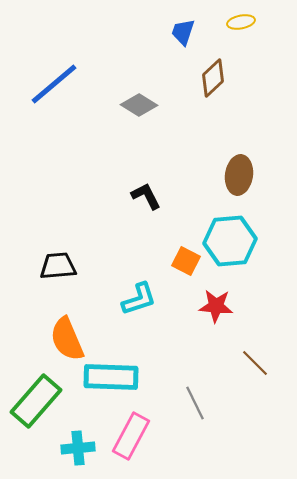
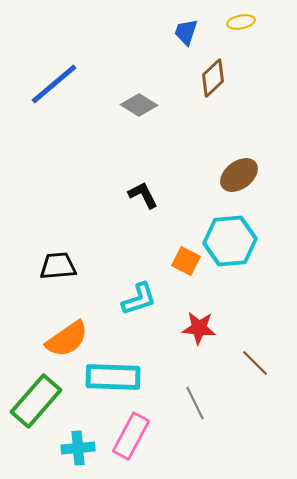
blue trapezoid: moved 3 px right
brown ellipse: rotated 45 degrees clockwise
black L-shape: moved 3 px left, 1 px up
red star: moved 17 px left, 22 px down
orange semicircle: rotated 102 degrees counterclockwise
cyan rectangle: moved 2 px right
